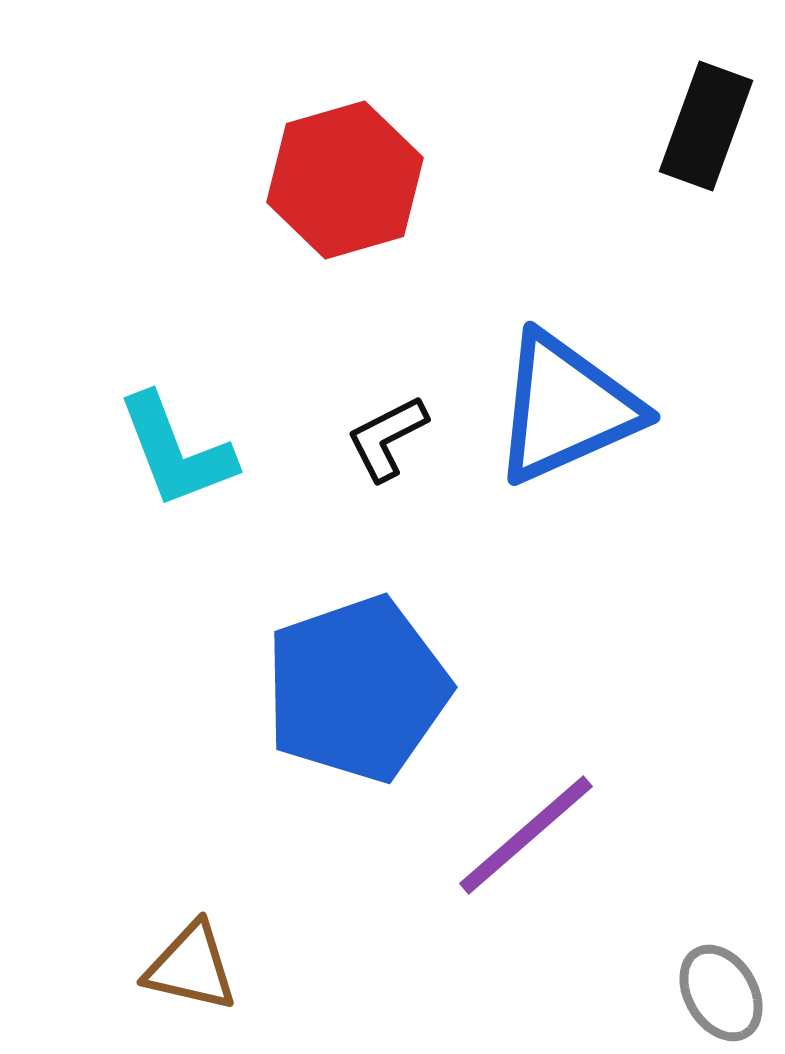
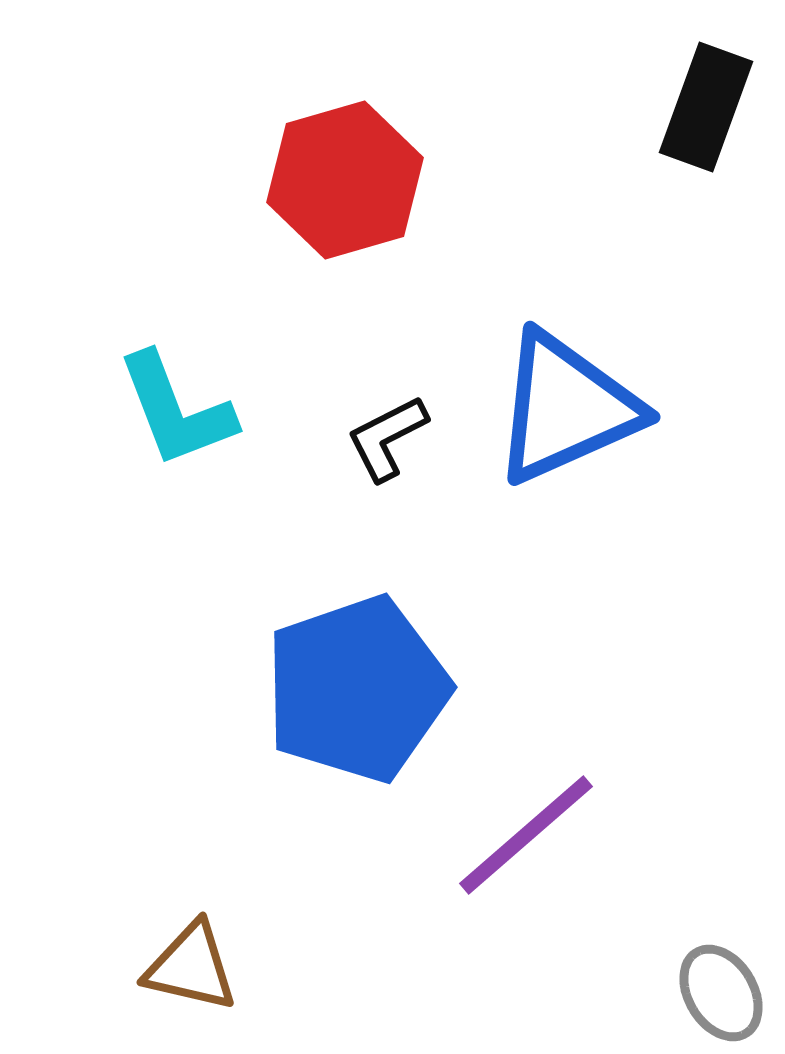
black rectangle: moved 19 px up
cyan L-shape: moved 41 px up
